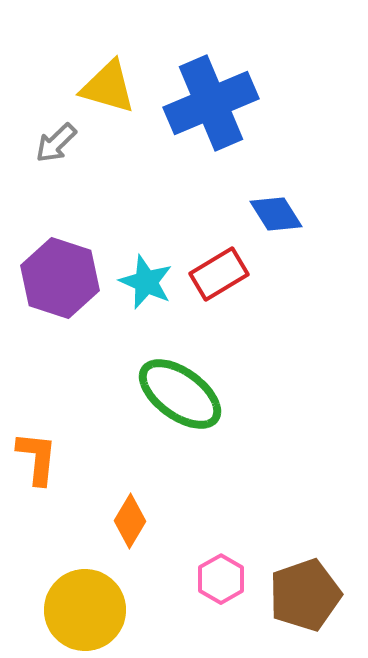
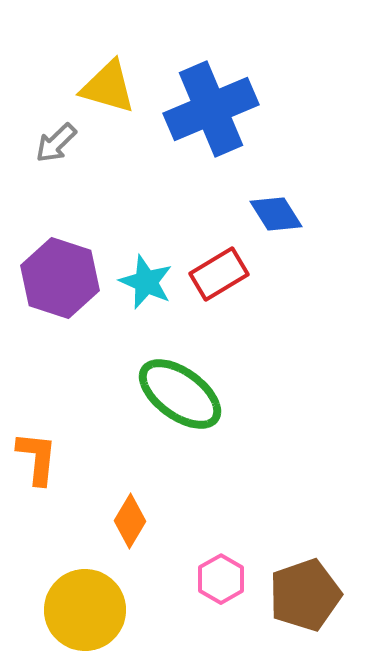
blue cross: moved 6 px down
